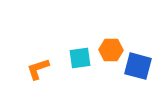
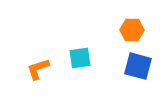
orange hexagon: moved 21 px right, 20 px up
